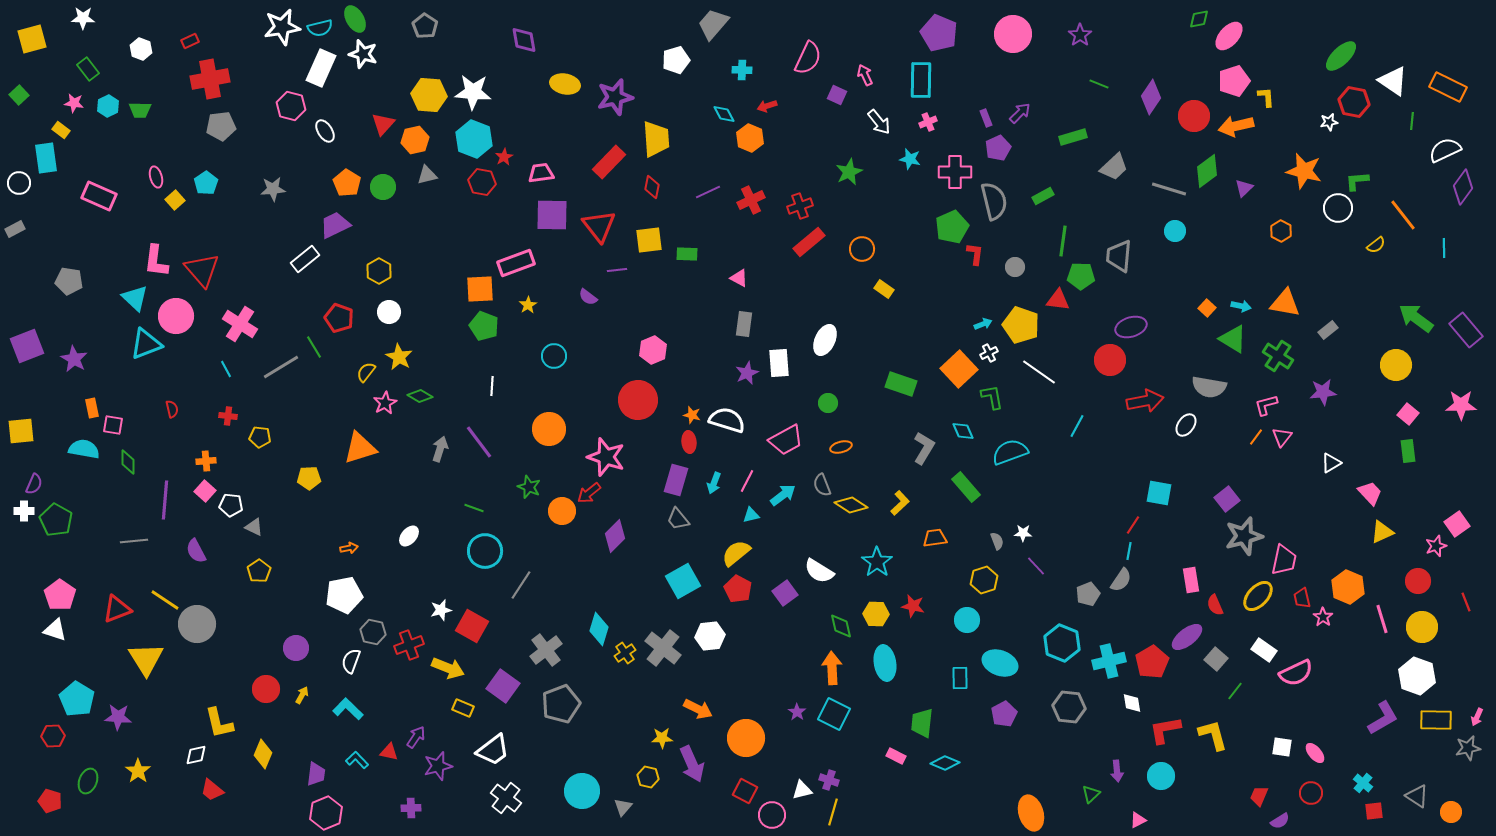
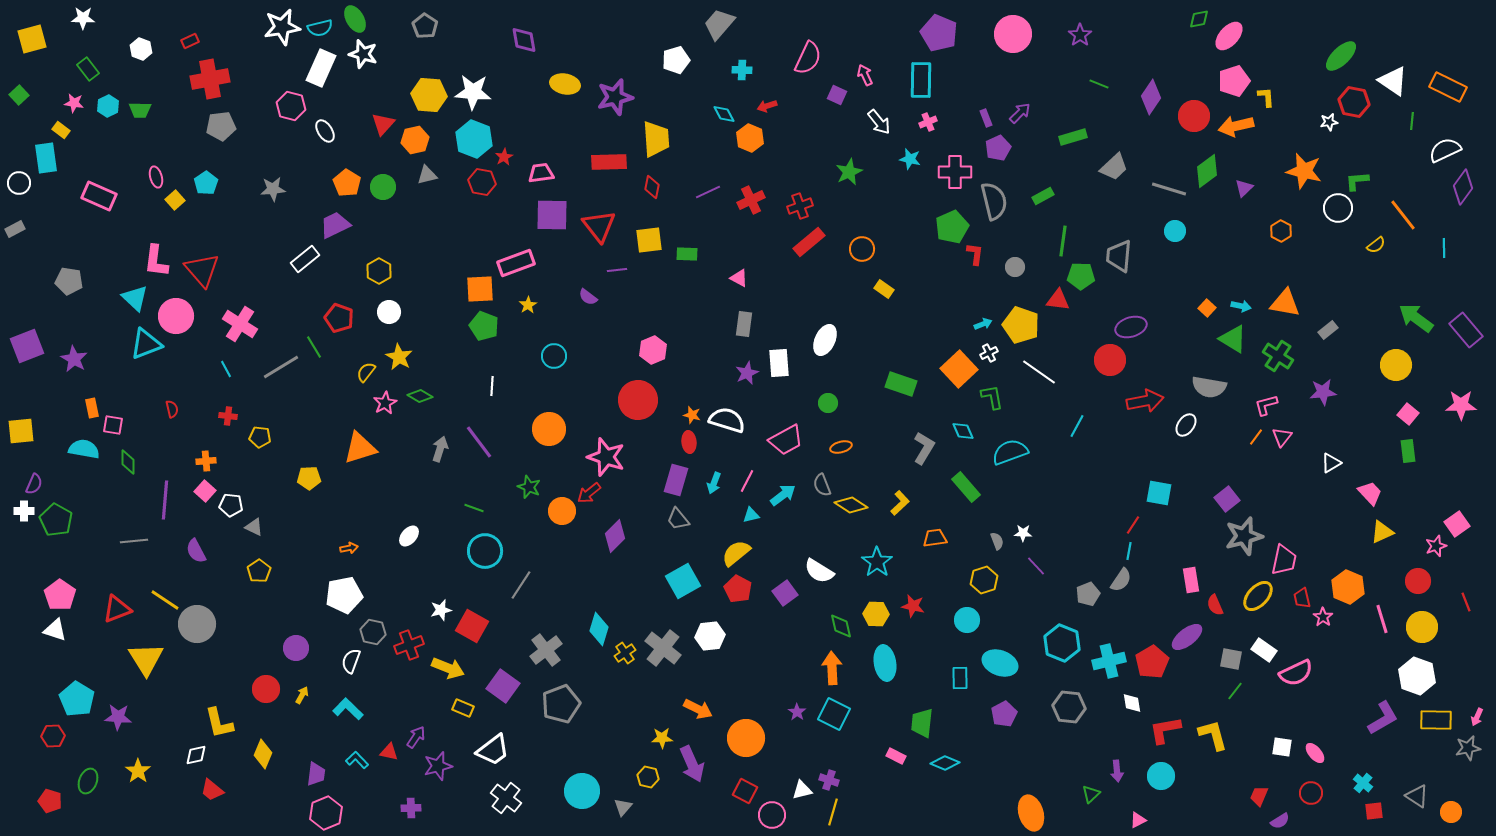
gray trapezoid at (713, 24): moved 6 px right
red rectangle at (609, 162): rotated 44 degrees clockwise
gray square at (1216, 659): moved 15 px right; rotated 30 degrees counterclockwise
